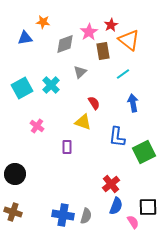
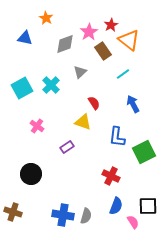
orange star: moved 3 px right, 4 px up; rotated 24 degrees clockwise
blue triangle: rotated 21 degrees clockwise
brown rectangle: rotated 24 degrees counterclockwise
blue arrow: moved 1 px down; rotated 18 degrees counterclockwise
purple rectangle: rotated 56 degrees clockwise
black circle: moved 16 px right
red cross: moved 8 px up; rotated 24 degrees counterclockwise
black square: moved 1 px up
